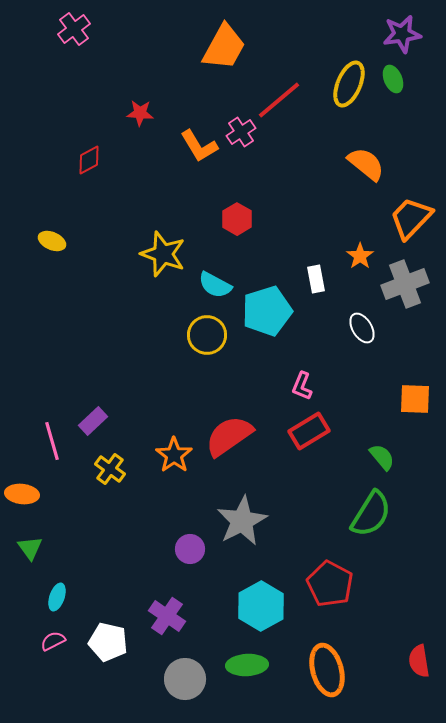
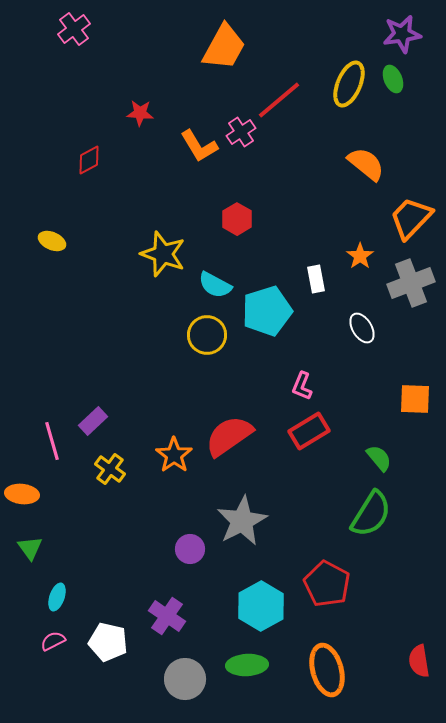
gray cross at (405, 284): moved 6 px right, 1 px up
green semicircle at (382, 457): moved 3 px left, 1 px down
red pentagon at (330, 584): moved 3 px left
